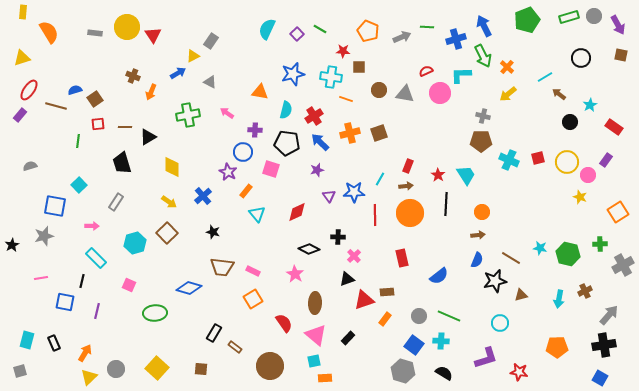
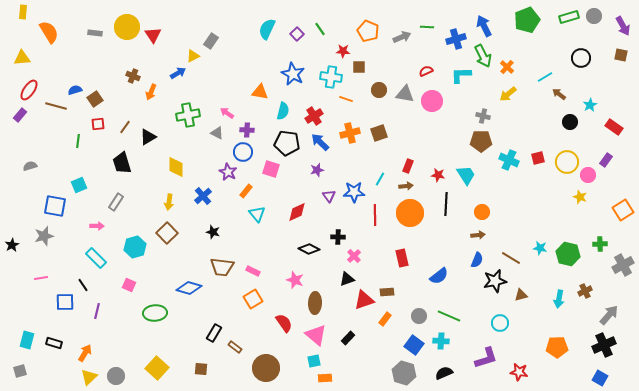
purple arrow at (618, 25): moved 5 px right, 1 px down
green line at (320, 29): rotated 24 degrees clockwise
yellow triangle at (22, 58): rotated 12 degrees clockwise
blue star at (293, 74): rotated 30 degrees counterclockwise
gray triangle at (210, 82): moved 7 px right, 51 px down
pink circle at (440, 93): moved 8 px left, 8 px down
cyan semicircle at (286, 110): moved 3 px left, 1 px down
brown line at (125, 127): rotated 56 degrees counterclockwise
purple cross at (255, 130): moved 8 px left
yellow diamond at (172, 167): moved 4 px right
red star at (438, 175): rotated 24 degrees counterclockwise
cyan square at (79, 185): rotated 21 degrees clockwise
yellow arrow at (169, 202): rotated 63 degrees clockwise
orange square at (618, 212): moved 5 px right, 2 px up
pink arrow at (92, 226): moved 5 px right
cyan hexagon at (135, 243): moved 4 px down
pink star at (295, 274): moved 6 px down; rotated 12 degrees counterclockwise
black line at (82, 281): moved 1 px right, 4 px down; rotated 48 degrees counterclockwise
blue square at (65, 302): rotated 12 degrees counterclockwise
black rectangle at (54, 343): rotated 49 degrees counterclockwise
black cross at (604, 345): rotated 15 degrees counterclockwise
brown circle at (270, 366): moved 4 px left, 2 px down
gray circle at (116, 369): moved 7 px down
gray hexagon at (403, 371): moved 1 px right, 2 px down
black semicircle at (444, 373): rotated 54 degrees counterclockwise
